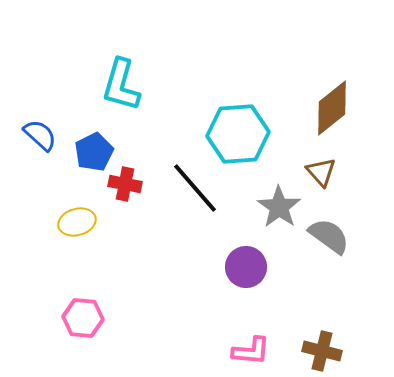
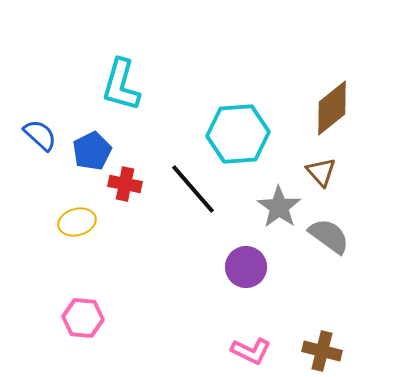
blue pentagon: moved 2 px left, 1 px up
black line: moved 2 px left, 1 px down
pink L-shape: rotated 21 degrees clockwise
